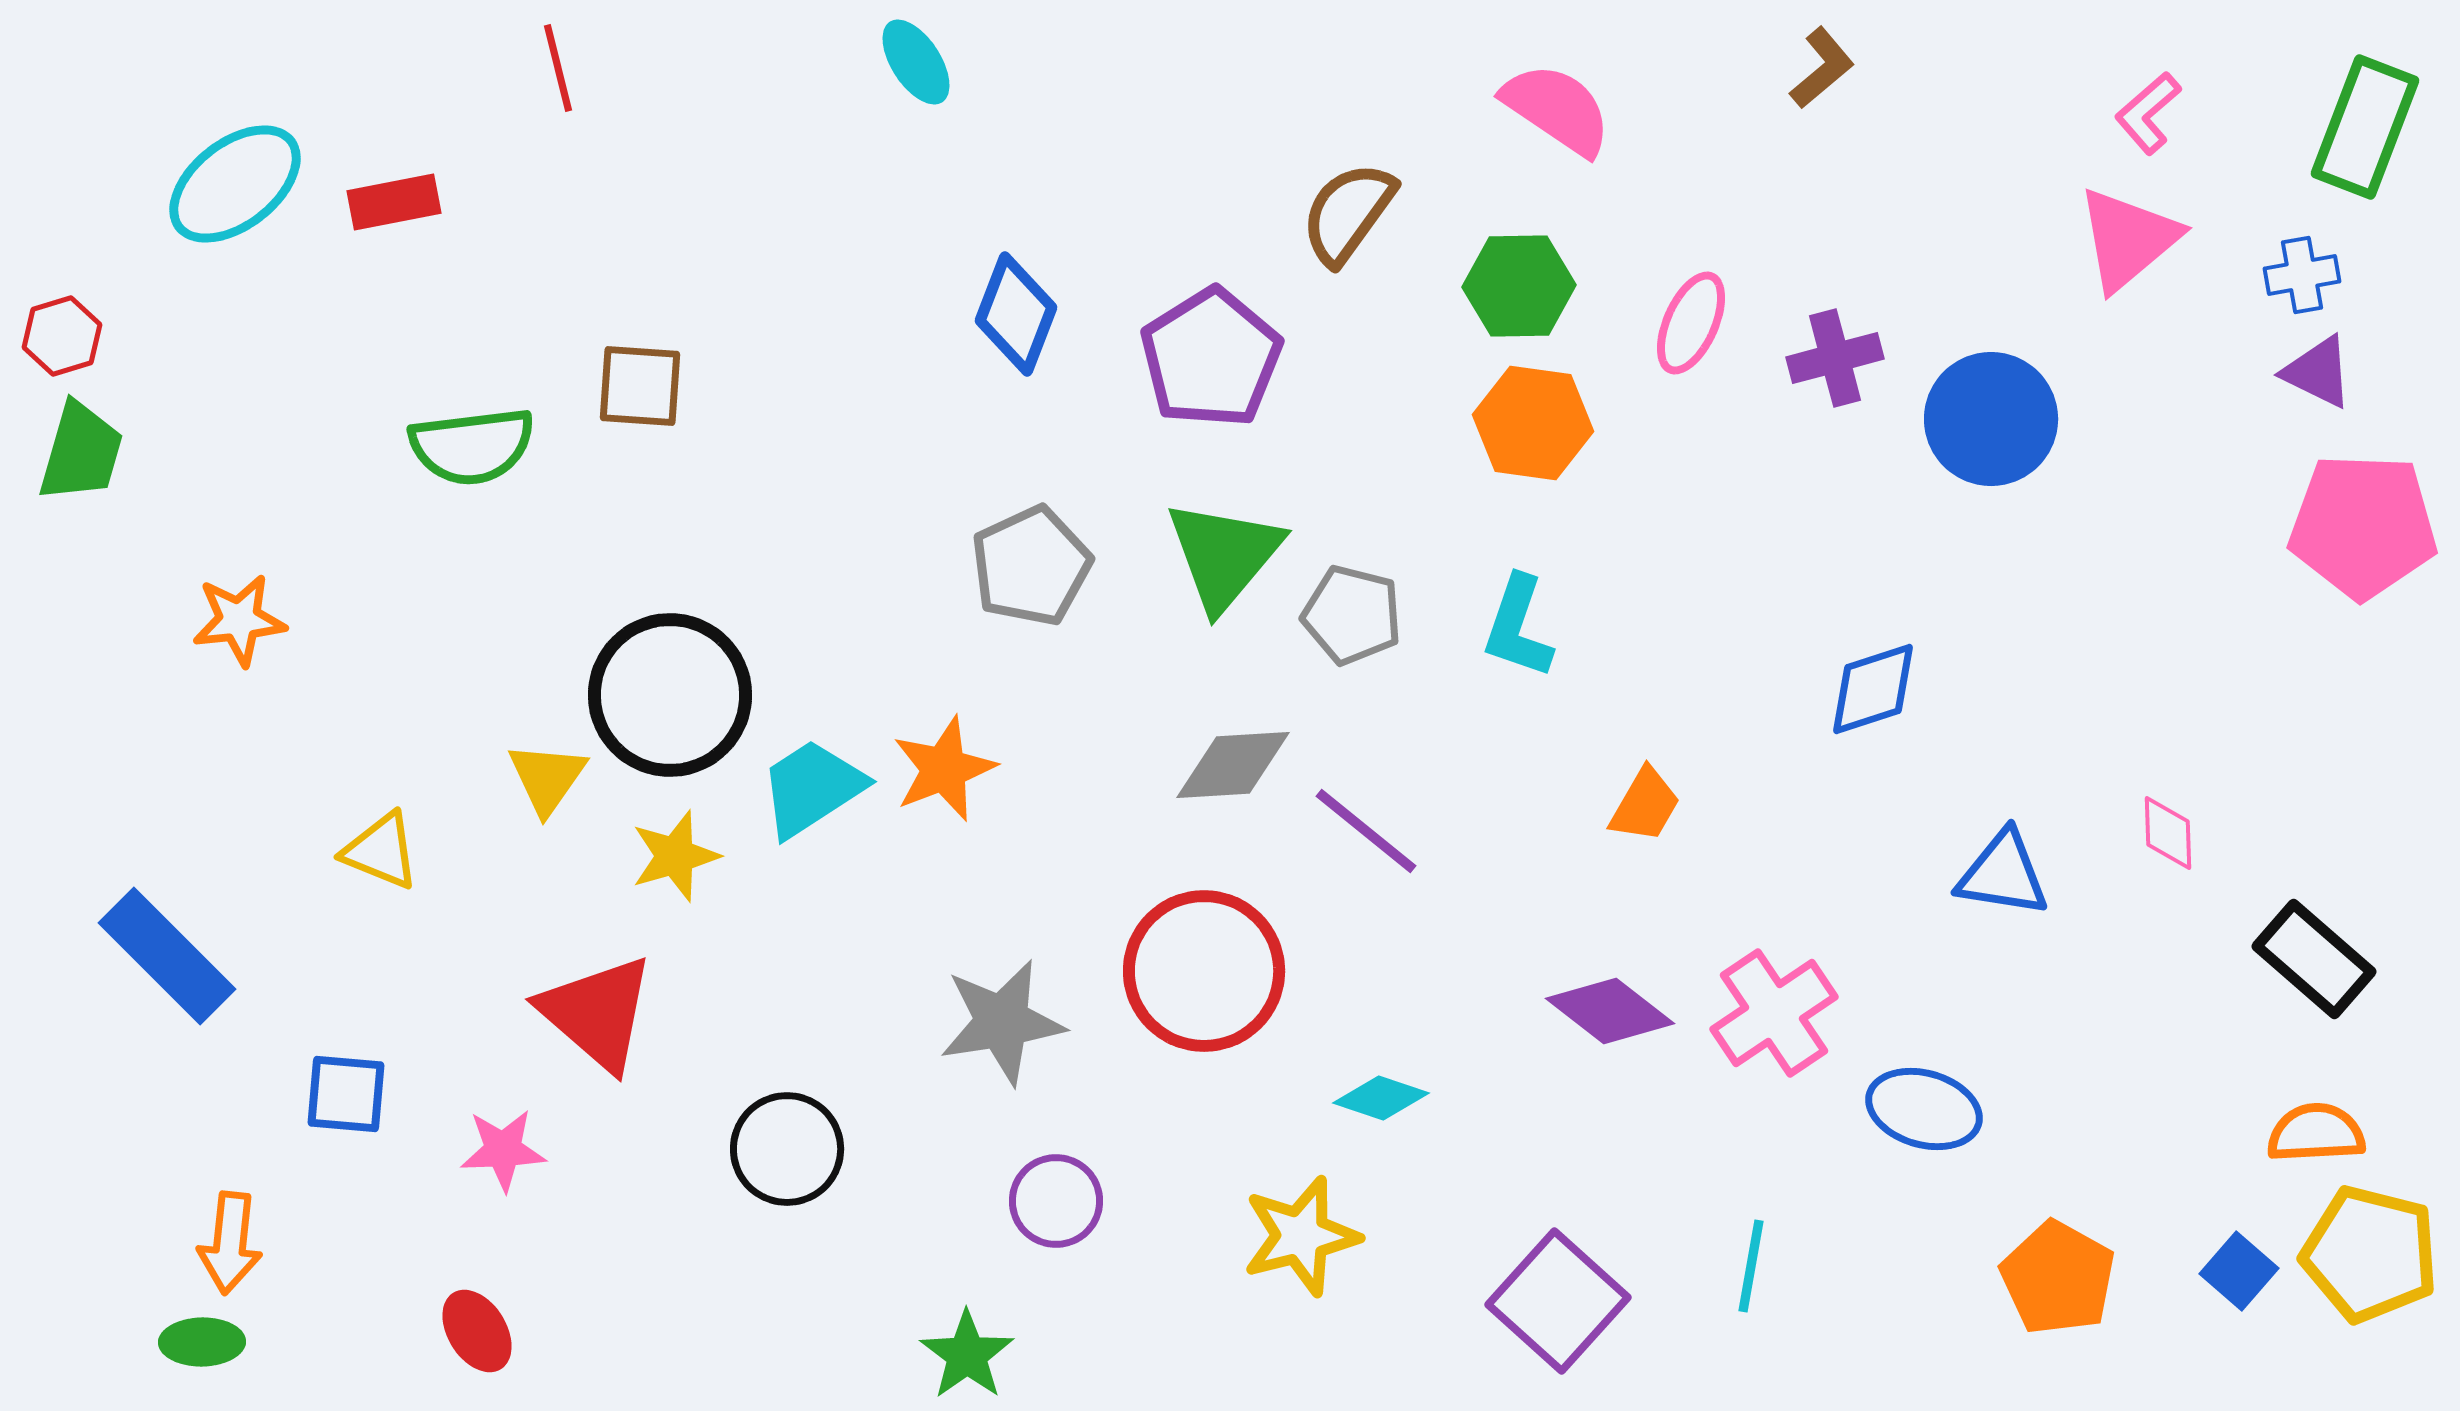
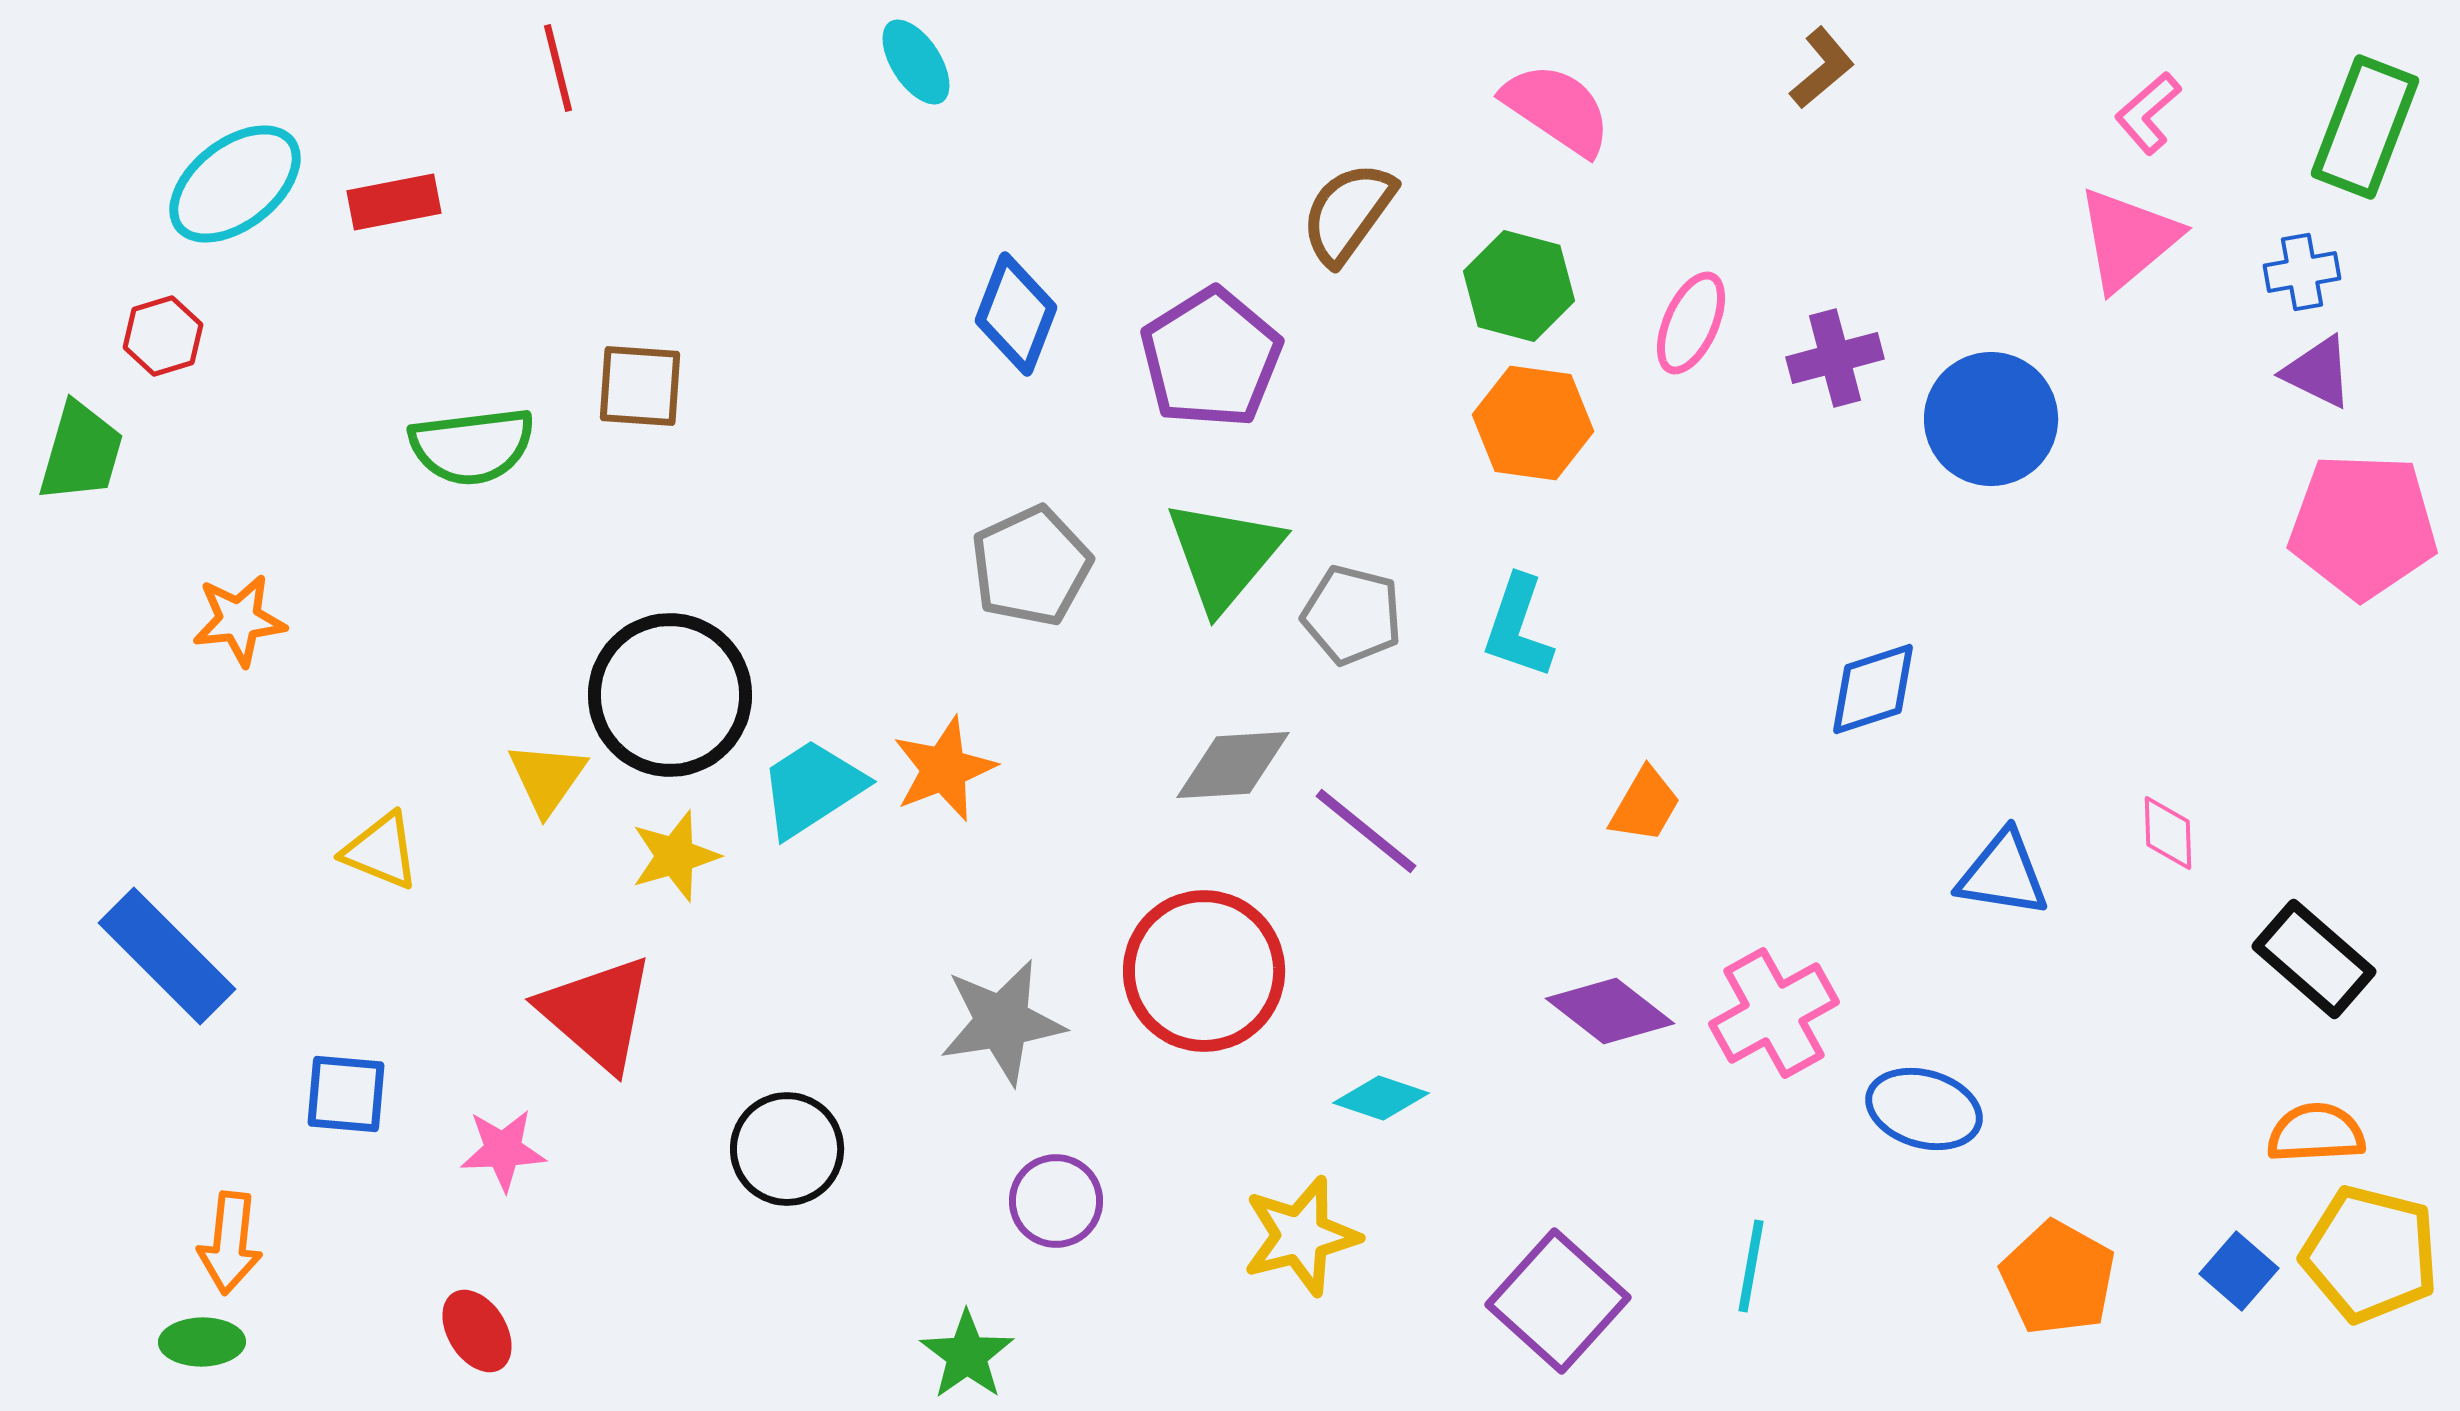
blue cross at (2302, 275): moved 3 px up
green hexagon at (1519, 286): rotated 16 degrees clockwise
red hexagon at (62, 336): moved 101 px right
pink cross at (1774, 1013): rotated 5 degrees clockwise
